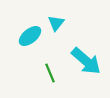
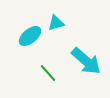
cyan triangle: rotated 36 degrees clockwise
green line: moved 2 px left; rotated 18 degrees counterclockwise
